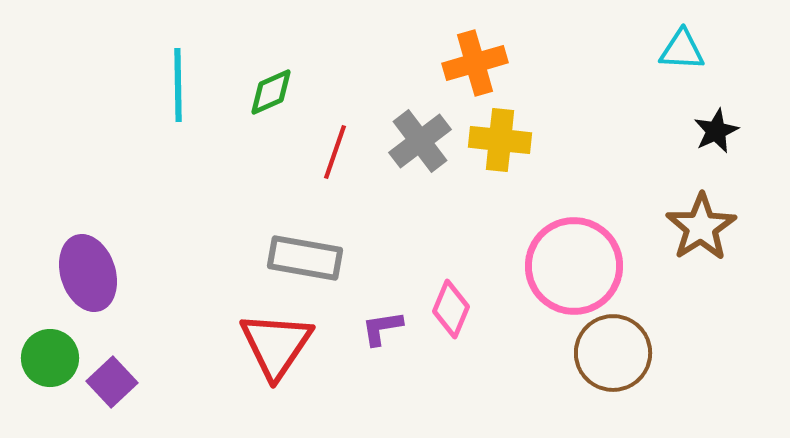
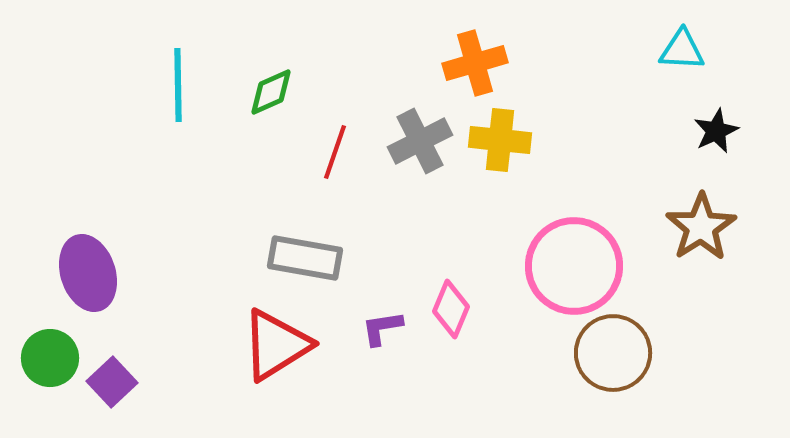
gray cross: rotated 10 degrees clockwise
red triangle: rotated 24 degrees clockwise
